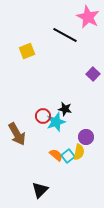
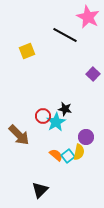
cyan star: rotated 12 degrees counterclockwise
brown arrow: moved 2 px right, 1 px down; rotated 15 degrees counterclockwise
